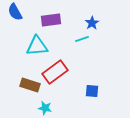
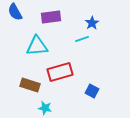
purple rectangle: moved 3 px up
red rectangle: moved 5 px right; rotated 20 degrees clockwise
blue square: rotated 24 degrees clockwise
